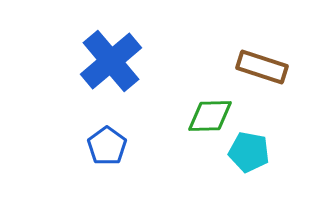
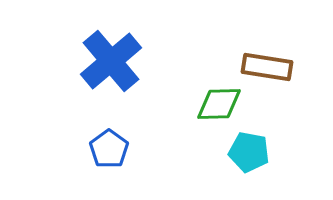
brown rectangle: moved 5 px right; rotated 9 degrees counterclockwise
green diamond: moved 9 px right, 12 px up
blue pentagon: moved 2 px right, 3 px down
